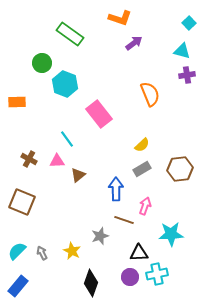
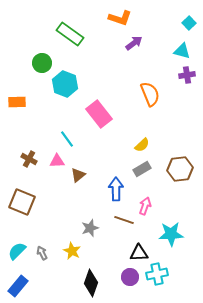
gray star: moved 10 px left, 8 px up
